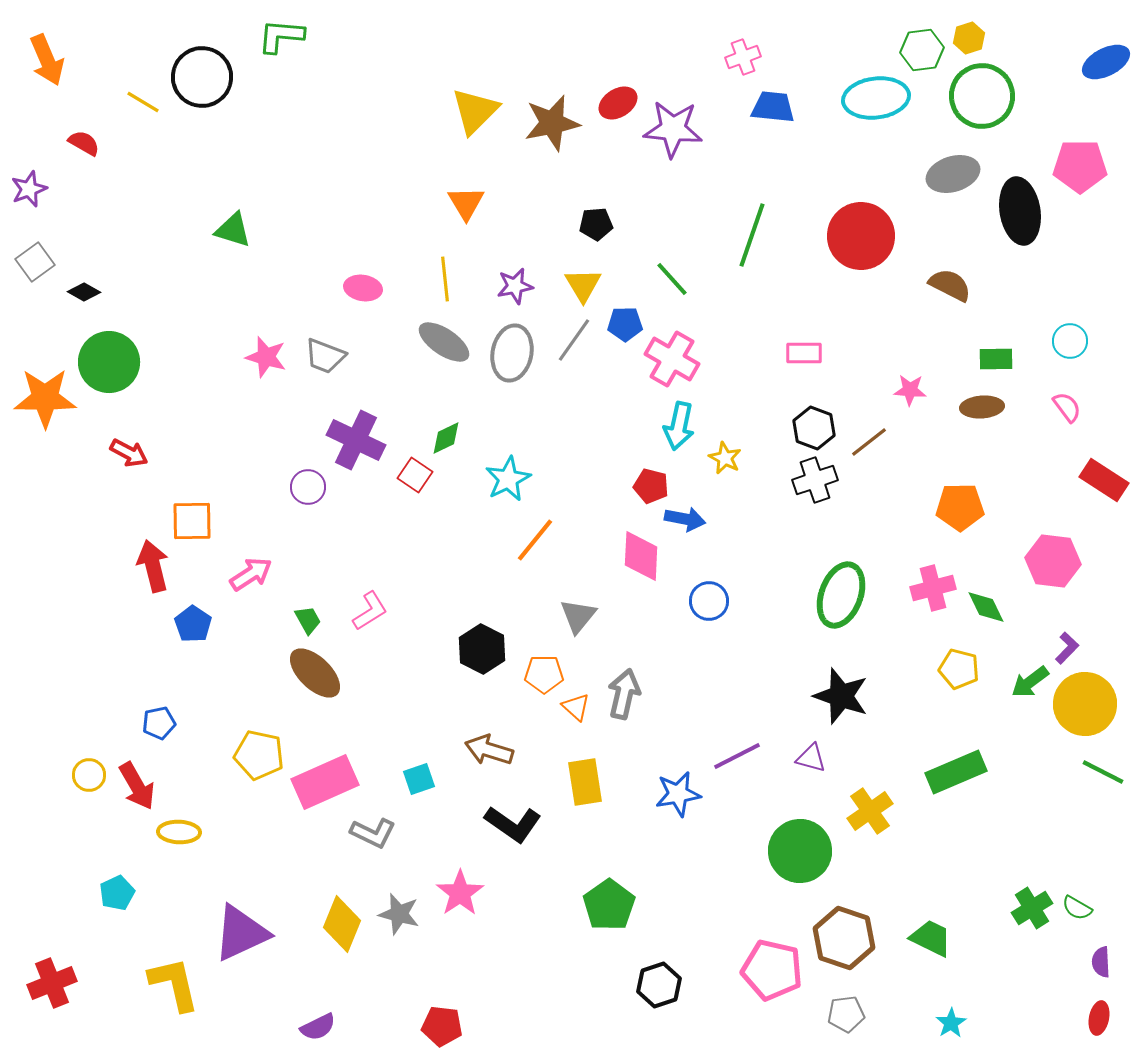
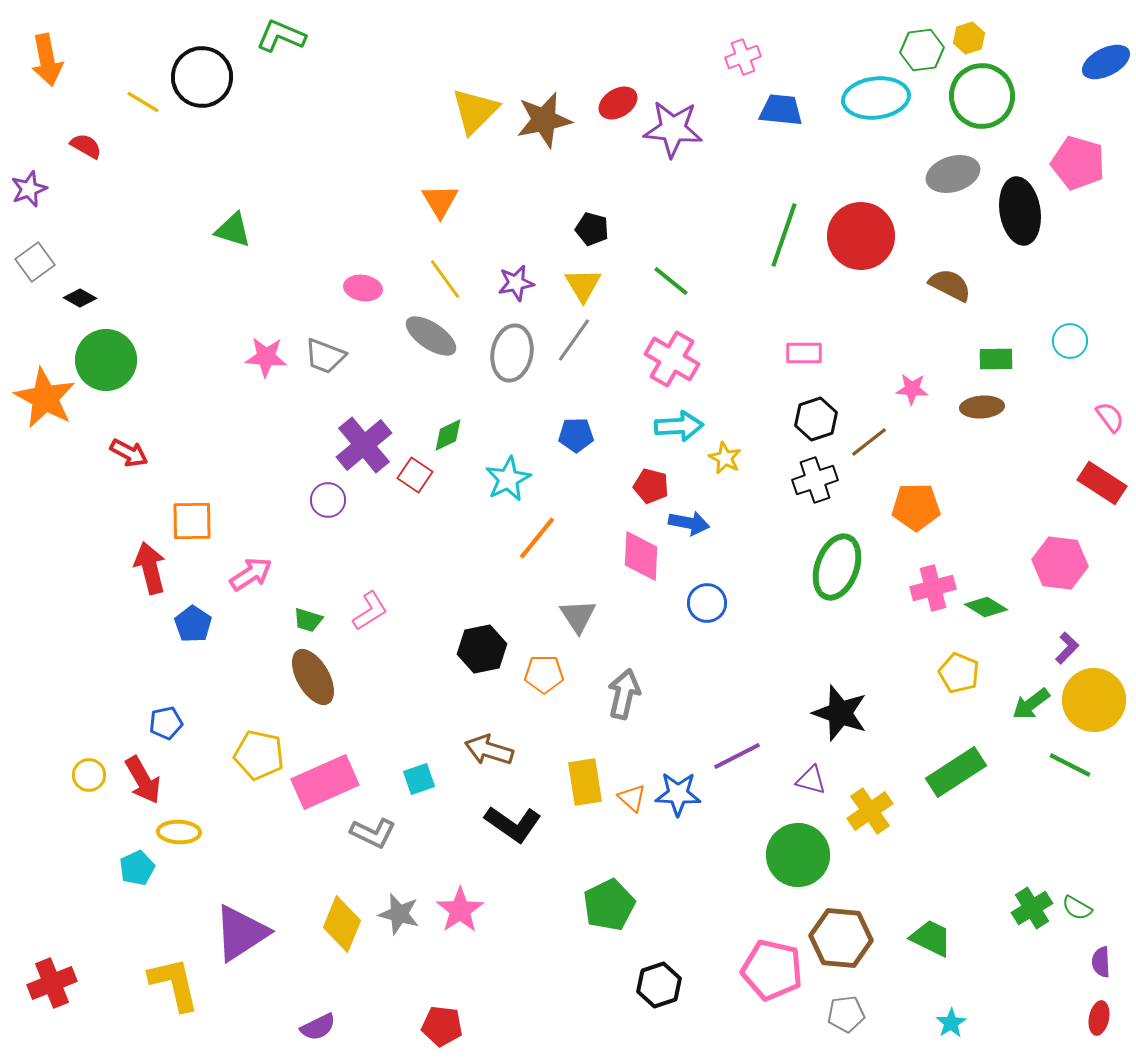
green L-shape at (281, 36): rotated 18 degrees clockwise
orange arrow at (47, 60): rotated 12 degrees clockwise
blue trapezoid at (773, 107): moved 8 px right, 3 px down
brown star at (552, 123): moved 8 px left, 3 px up
red semicircle at (84, 143): moved 2 px right, 3 px down
pink pentagon at (1080, 166): moved 2 px left, 3 px up; rotated 16 degrees clockwise
orange triangle at (466, 203): moved 26 px left, 2 px up
black pentagon at (596, 224): moved 4 px left, 5 px down; rotated 20 degrees clockwise
green line at (752, 235): moved 32 px right
yellow line at (445, 279): rotated 30 degrees counterclockwise
green line at (672, 279): moved 1 px left, 2 px down; rotated 9 degrees counterclockwise
purple star at (515, 286): moved 1 px right, 3 px up
black diamond at (84, 292): moved 4 px left, 6 px down
blue pentagon at (625, 324): moved 49 px left, 111 px down
gray ellipse at (444, 342): moved 13 px left, 6 px up
pink star at (266, 357): rotated 12 degrees counterclockwise
green circle at (109, 362): moved 3 px left, 2 px up
pink star at (910, 390): moved 2 px right, 1 px up
orange star at (45, 398): rotated 28 degrees clockwise
pink semicircle at (1067, 407): moved 43 px right, 10 px down
cyan arrow at (679, 426): rotated 105 degrees counterclockwise
black hexagon at (814, 428): moved 2 px right, 9 px up; rotated 21 degrees clockwise
green diamond at (446, 438): moved 2 px right, 3 px up
purple cross at (356, 440): moved 8 px right, 5 px down; rotated 24 degrees clockwise
red rectangle at (1104, 480): moved 2 px left, 3 px down
purple circle at (308, 487): moved 20 px right, 13 px down
orange pentagon at (960, 507): moved 44 px left
blue arrow at (685, 519): moved 4 px right, 4 px down
orange line at (535, 540): moved 2 px right, 2 px up
pink hexagon at (1053, 561): moved 7 px right, 2 px down
red arrow at (153, 566): moved 3 px left, 2 px down
green ellipse at (841, 595): moved 4 px left, 28 px up
blue circle at (709, 601): moved 2 px left, 2 px down
green diamond at (986, 607): rotated 33 degrees counterclockwise
gray triangle at (578, 616): rotated 12 degrees counterclockwise
green trapezoid at (308, 620): rotated 136 degrees clockwise
black hexagon at (482, 649): rotated 21 degrees clockwise
yellow pentagon at (959, 669): moved 4 px down; rotated 9 degrees clockwise
brown ellipse at (315, 673): moved 2 px left, 4 px down; rotated 16 degrees clockwise
green arrow at (1030, 682): moved 1 px right, 22 px down
black star at (841, 696): moved 1 px left, 17 px down
yellow circle at (1085, 704): moved 9 px right, 4 px up
orange triangle at (576, 707): moved 56 px right, 91 px down
blue pentagon at (159, 723): moved 7 px right
purple triangle at (811, 758): moved 22 px down
green rectangle at (956, 772): rotated 10 degrees counterclockwise
green line at (1103, 772): moved 33 px left, 7 px up
red arrow at (137, 786): moved 6 px right, 6 px up
blue star at (678, 794): rotated 12 degrees clockwise
green circle at (800, 851): moved 2 px left, 4 px down
cyan pentagon at (117, 893): moved 20 px right, 25 px up
pink star at (460, 893): moved 17 px down
green pentagon at (609, 905): rotated 9 degrees clockwise
purple triangle at (241, 933): rotated 8 degrees counterclockwise
brown hexagon at (844, 938): moved 3 px left; rotated 14 degrees counterclockwise
